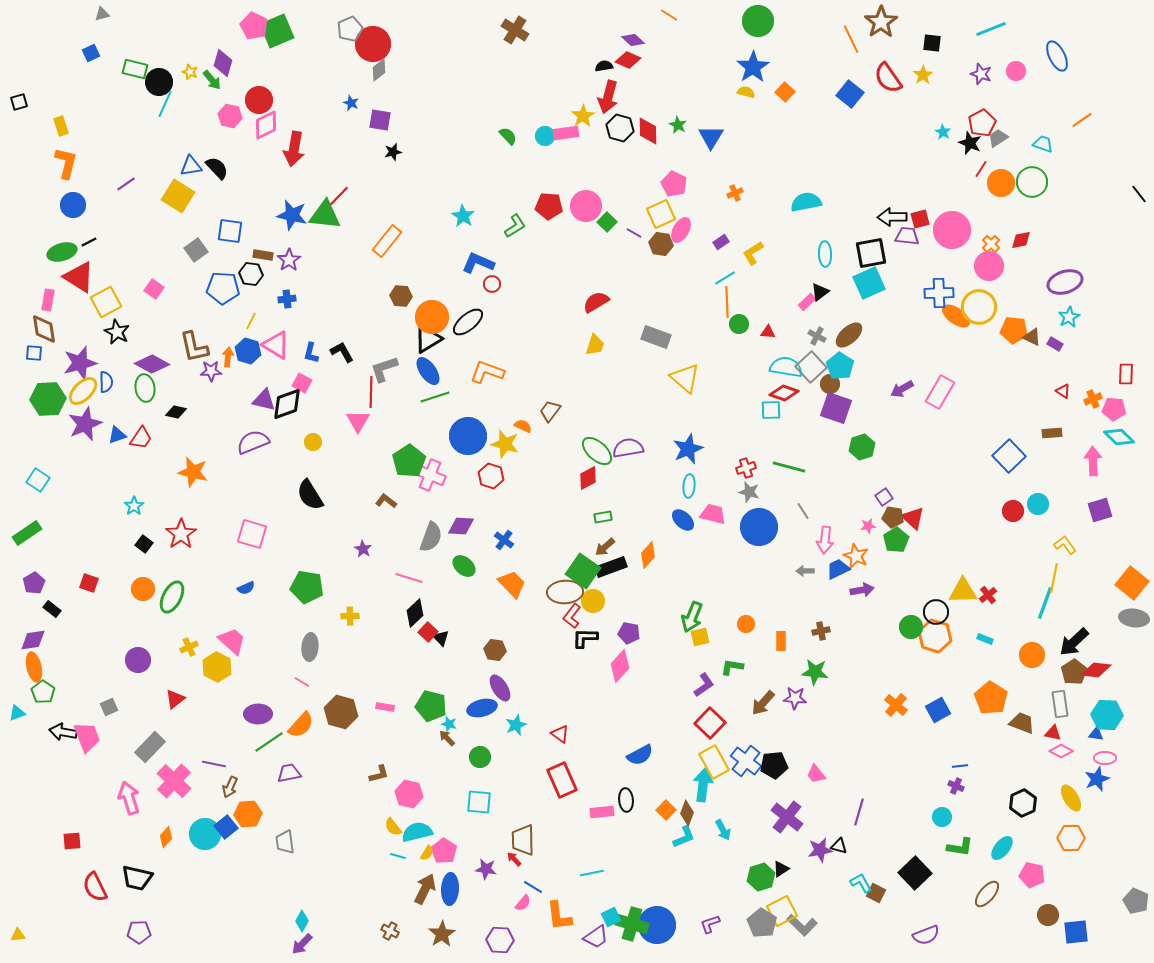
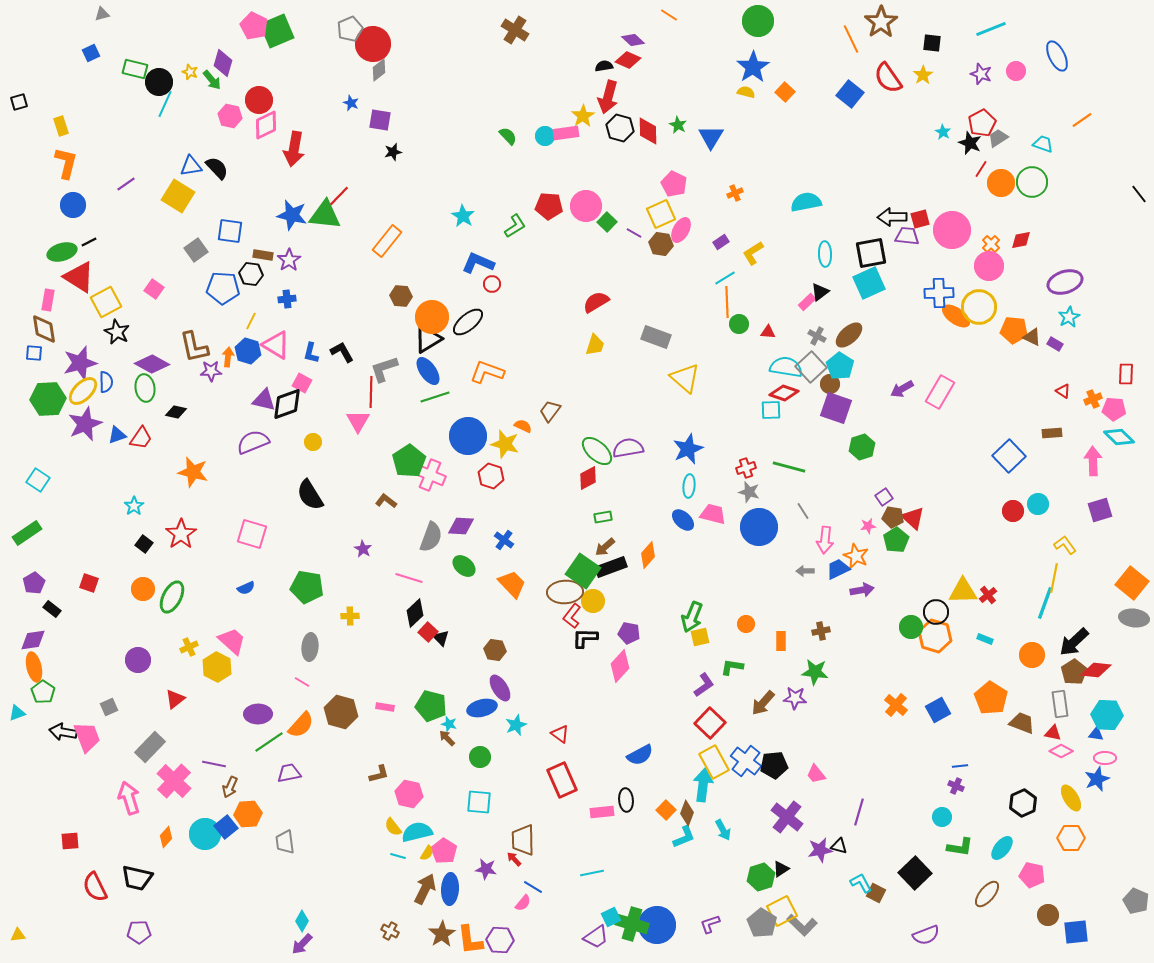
red square at (72, 841): moved 2 px left
orange L-shape at (559, 916): moved 89 px left, 24 px down
